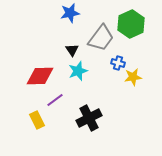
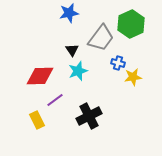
blue star: moved 1 px left
black cross: moved 2 px up
